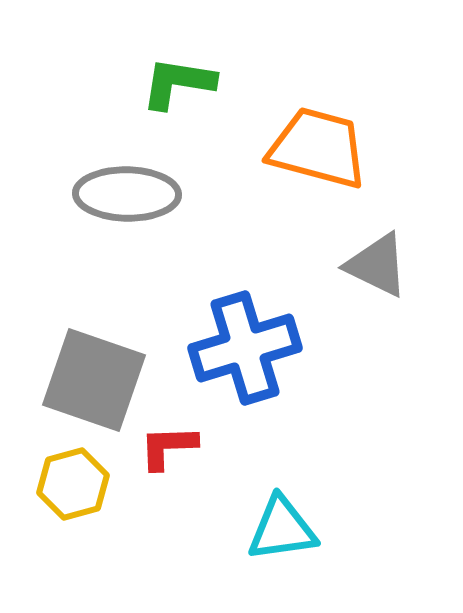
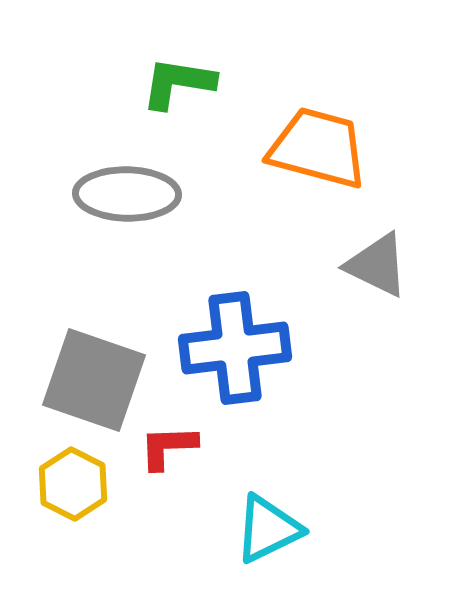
blue cross: moved 10 px left; rotated 10 degrees clockwise
yellow hexagon: rotated 18 degrees counterclockwise
cyan triangle: moved 14 px left; rotated 18 degrees counterclockwise
